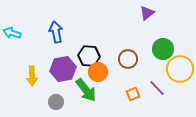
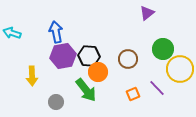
purple hexagon: moved 13 px up
